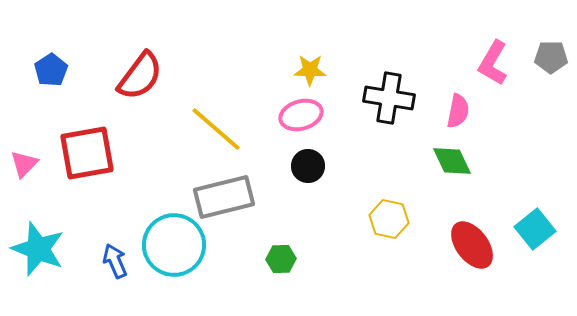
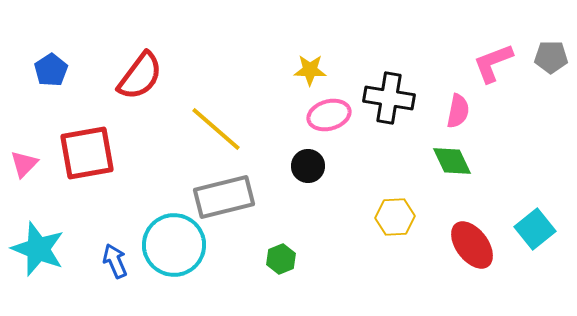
pink L-shape: rotated 39 degrees clockwise
pink ellipse: moved 28 px right
yellow hexagon: moved 6 px right, 2 px up; rotated 15 degrees counterclockwise
green hexagon: rotated 20 degrees counterclockwise
